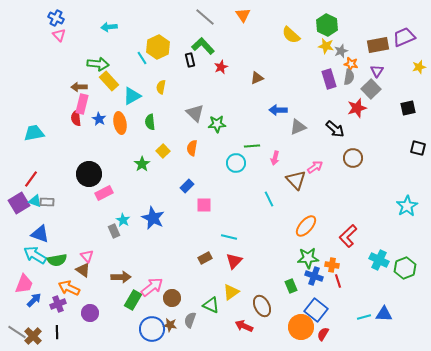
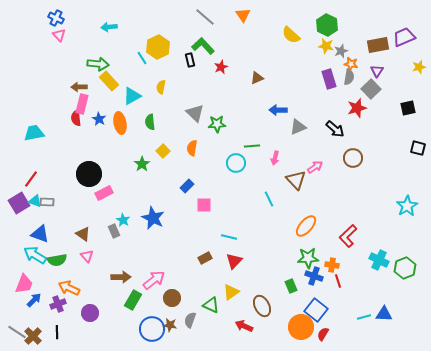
brown triangle at (83, 270): moved 36 px up
pink arrow at (152, 287): moved 2 px right, 7 px up
